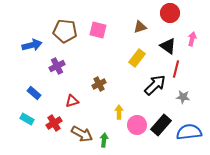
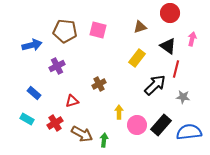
red cross: moved 1 px right
